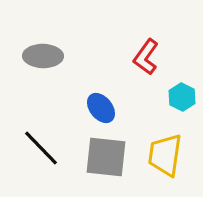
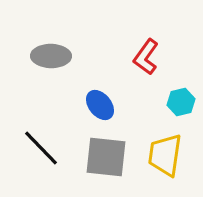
gray ellipse: moved 8 px right
cyan hexagon: moved 1 px left, 5 px down; rotated 20 degrees clockwise
blue ellipse: moved 1 px left, 3 px up
